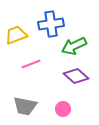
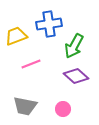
blue cross: moved 2 px left
yellow trapezoid: moved 1 px down
green arrow: rotated 35 degrees counterclockwise
